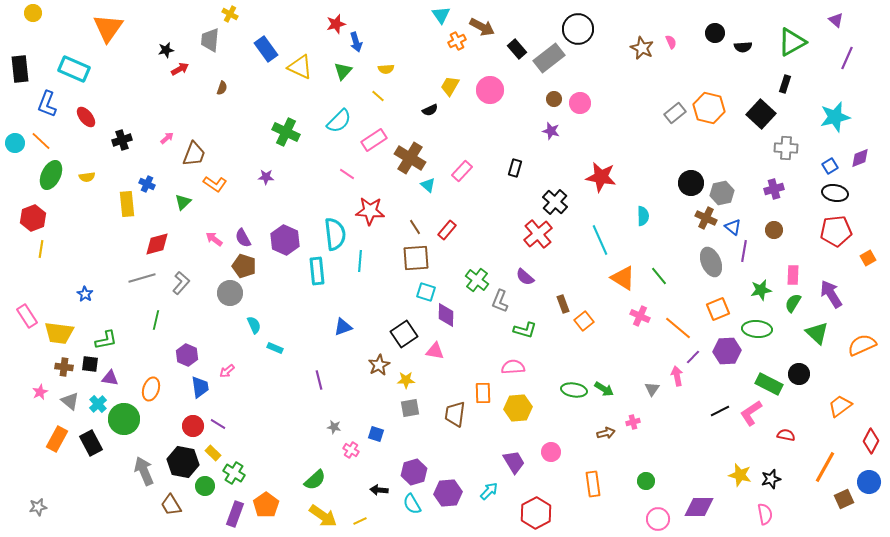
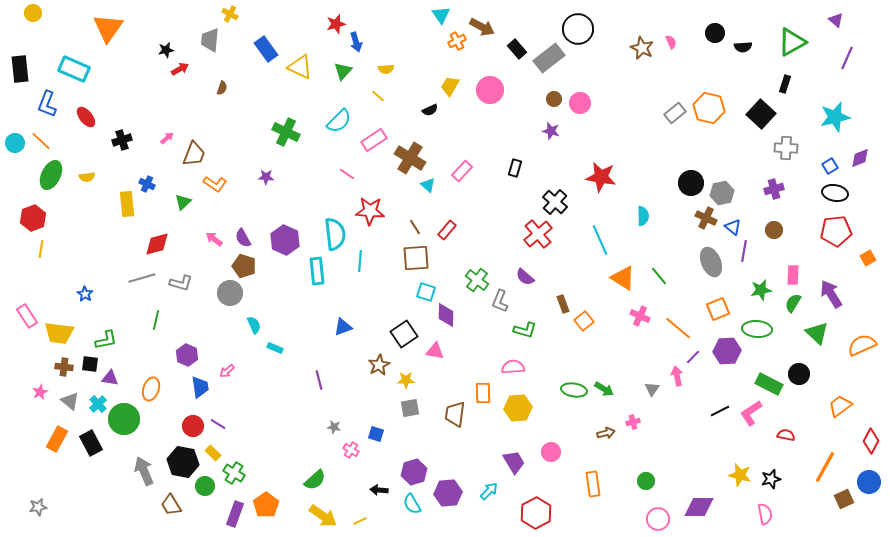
gray L-shape at (181, 283): rotated 65 degrees clockwise
